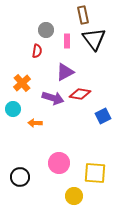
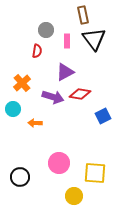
purple arrow: moved 1 px up
